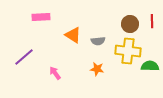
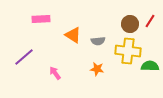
pink rectangle: moved 2 px down
red line: moved 2 px left; rotated 32 degrees clockwise
